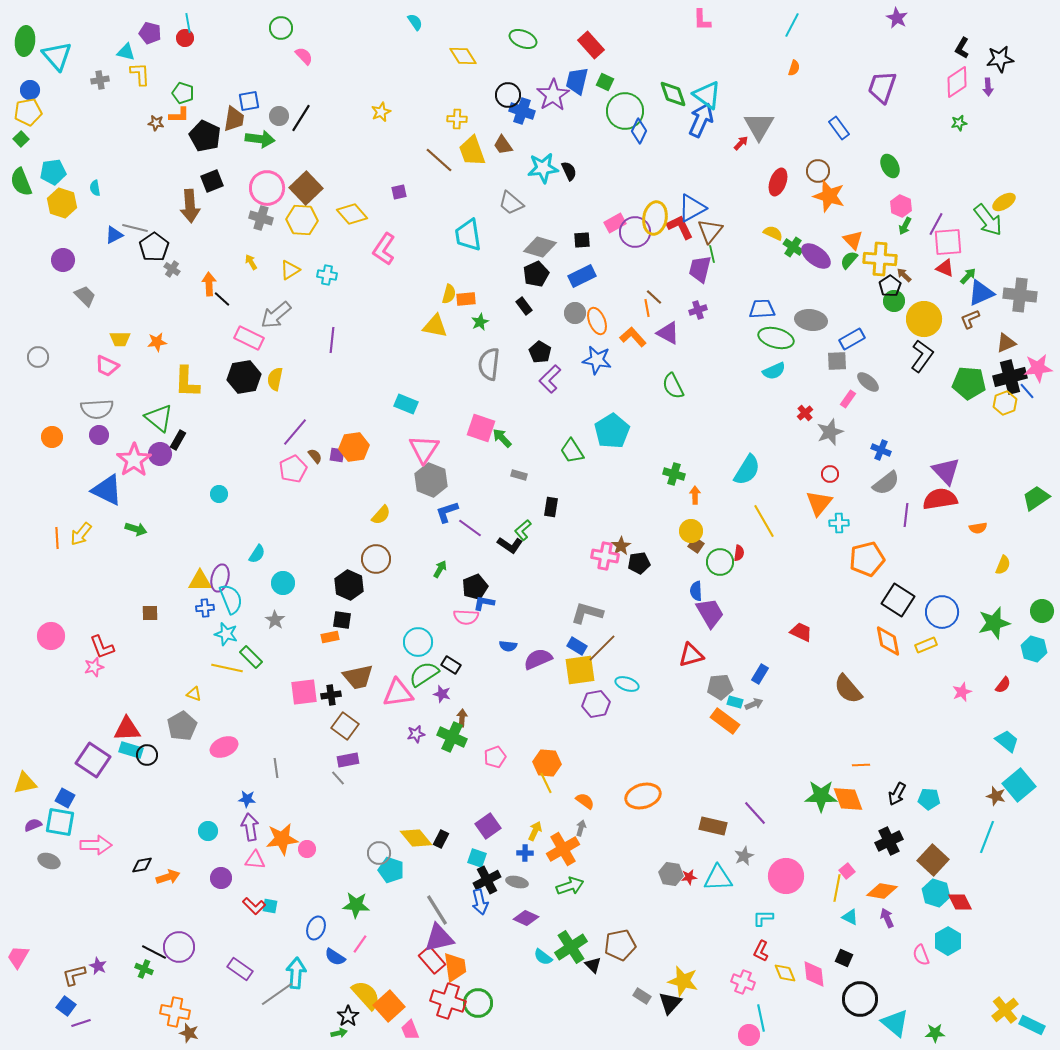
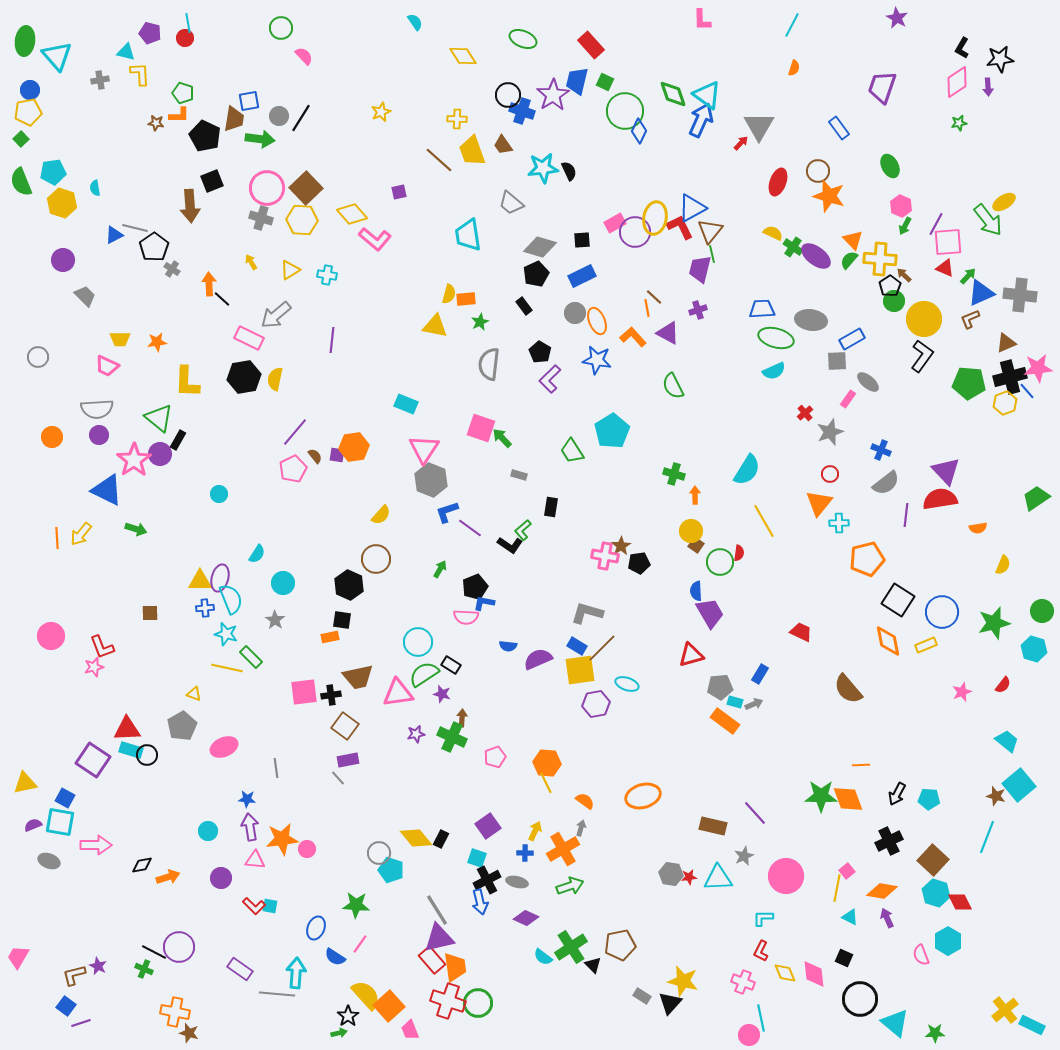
pink L-shape at (384, 249): moved 9 px left, 10 px up; rotated 84 degrees counterclockwise
gray line at (277, 994): rotated 40 degrees clockwise
